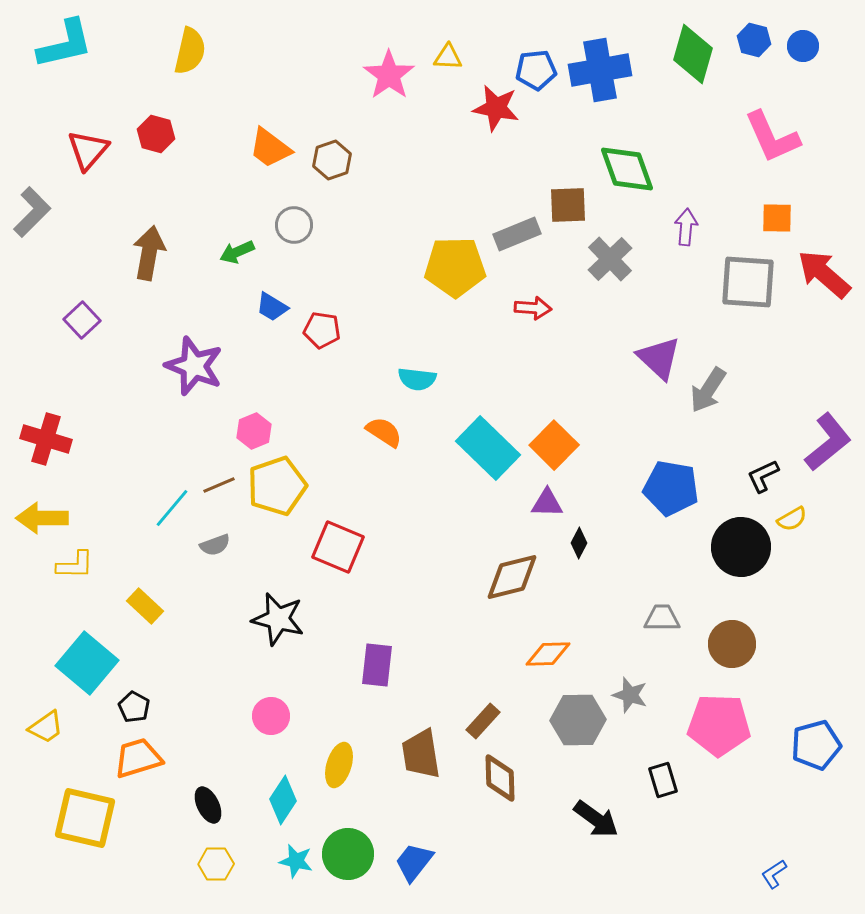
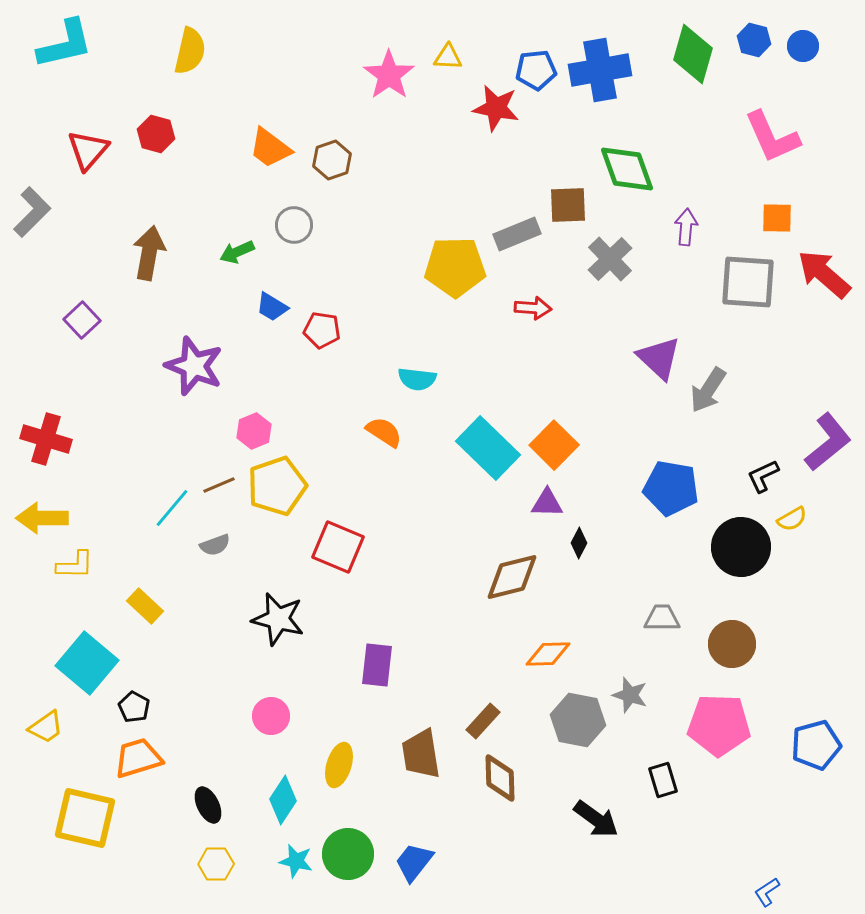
gray hexagon at (578, 720): rotated 12 degrees clockwise
blue L-shape at (774, 874): moved 7 px left, 18 px down
